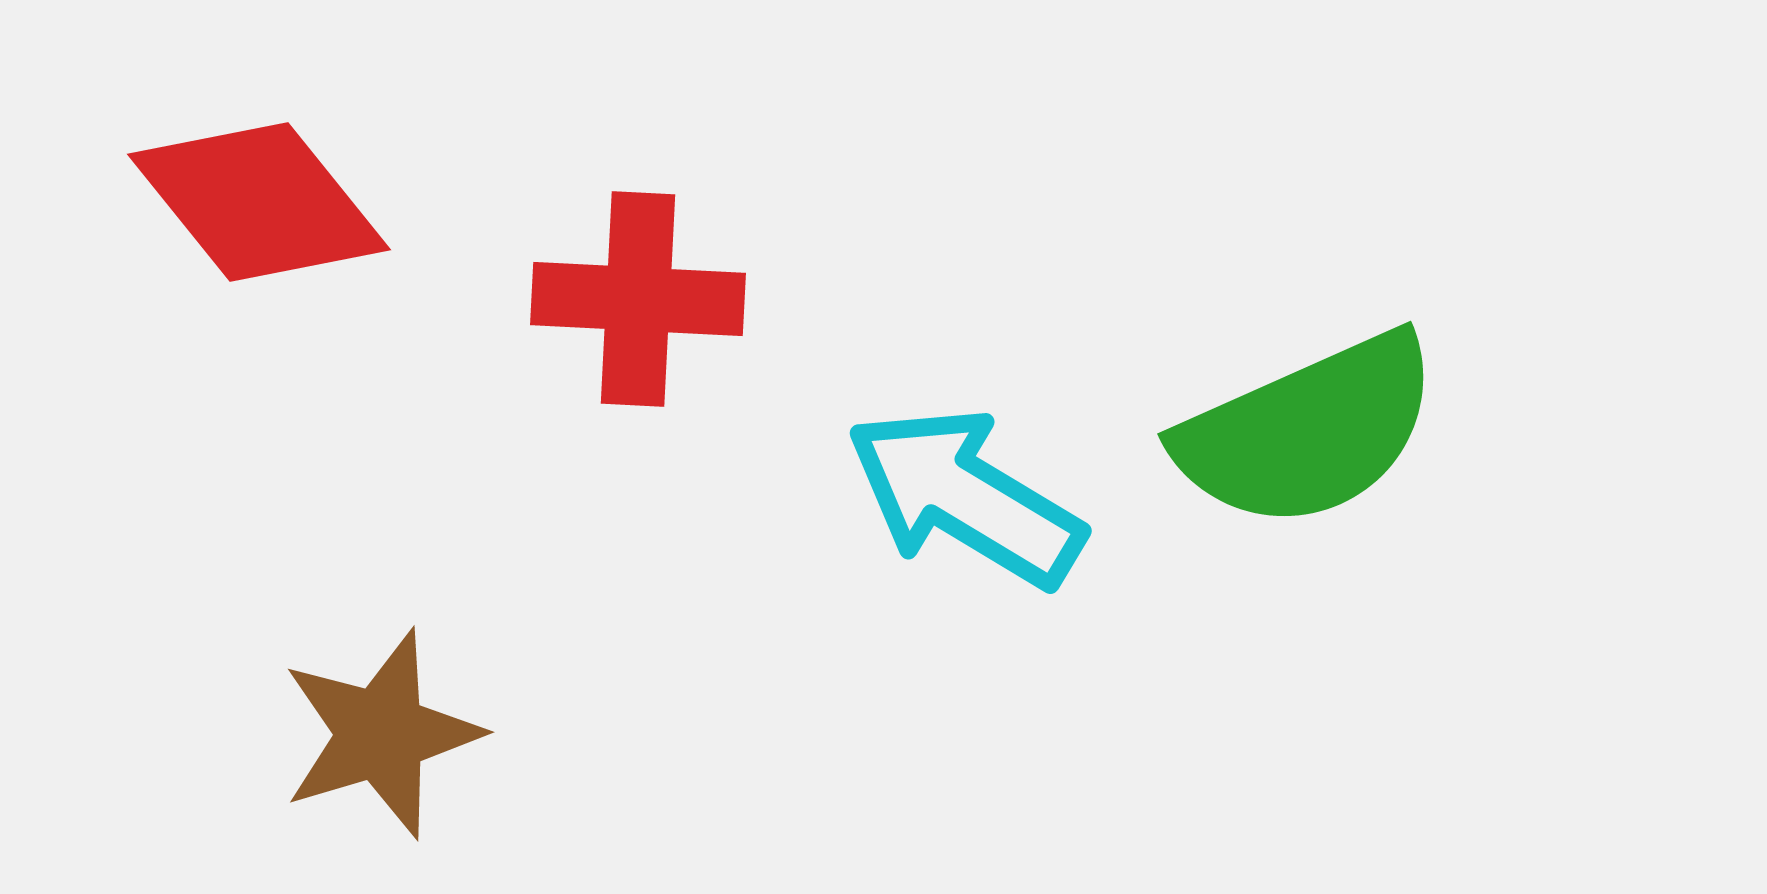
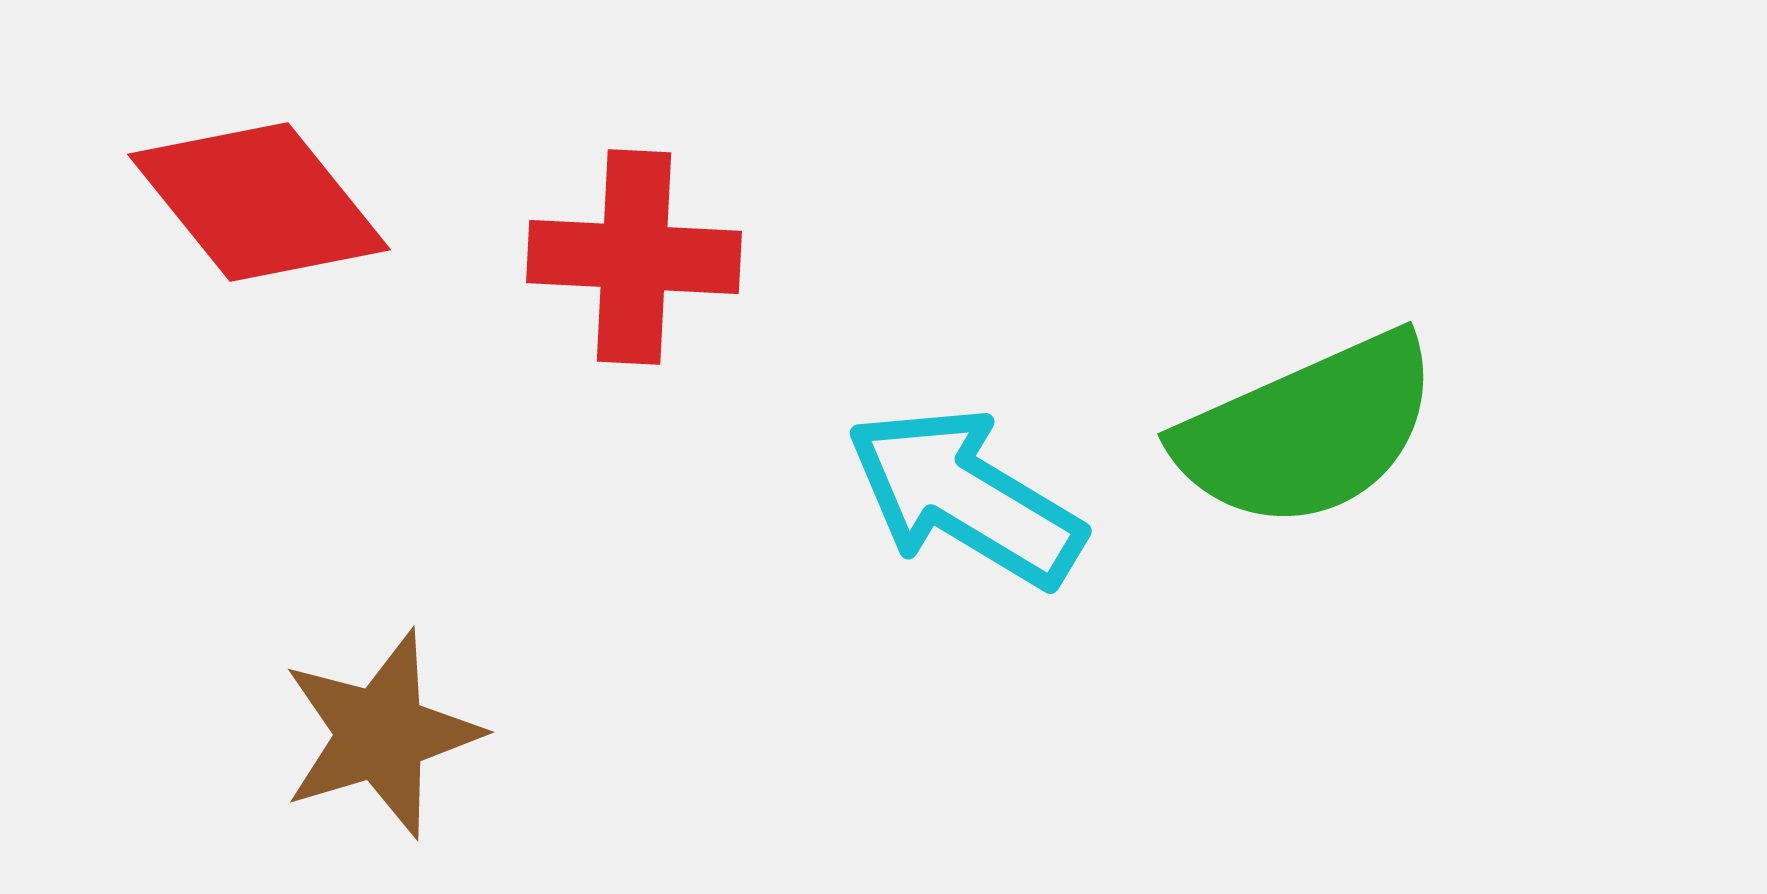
red cross: moved 4 px left, 42 px up
